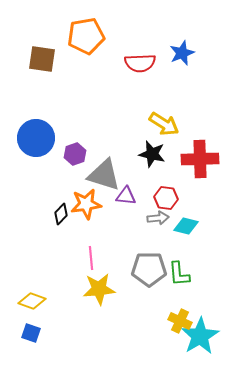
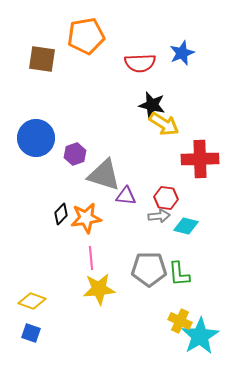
black star: moved 49 px up
orange star: moved 14 px down
gray arrow: moved 1 px right, 2 px up
